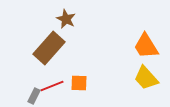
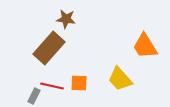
brown star: rotated 18 degrees counterclockwise
orange trapezoid: moved 1 px left
yellow trapezoid: moved 26 px left, 1 px down
red line: rotated 35 degrees clockwise
